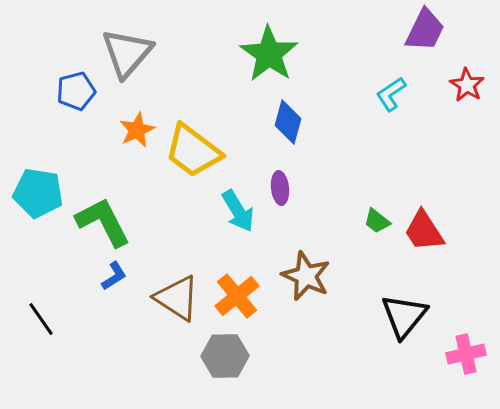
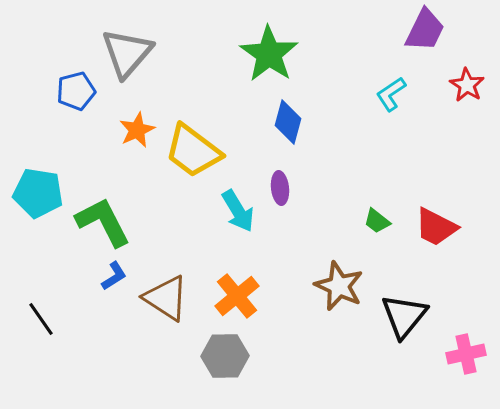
red trapezoid: moved 12 px right, 4 px up; rotated 30 degrees counterclockwise
brown star: moved 33 px right, 10 px down
brown triangle: moved 11 px left
